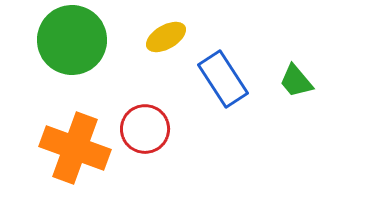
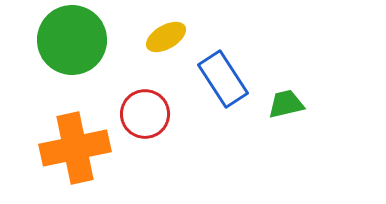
green trapezoid: moved 10 px left, 23 px down; rotated 117 degrees clockwise
red circle: moved 15 px up
orange cross: rotated 32 degrees counterclockwise
